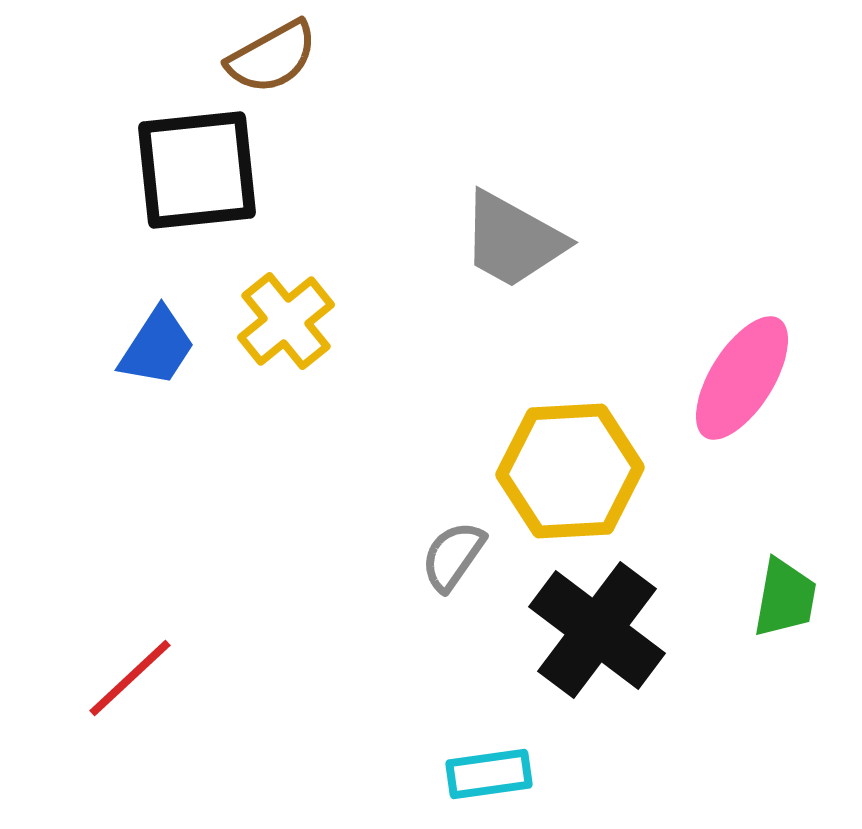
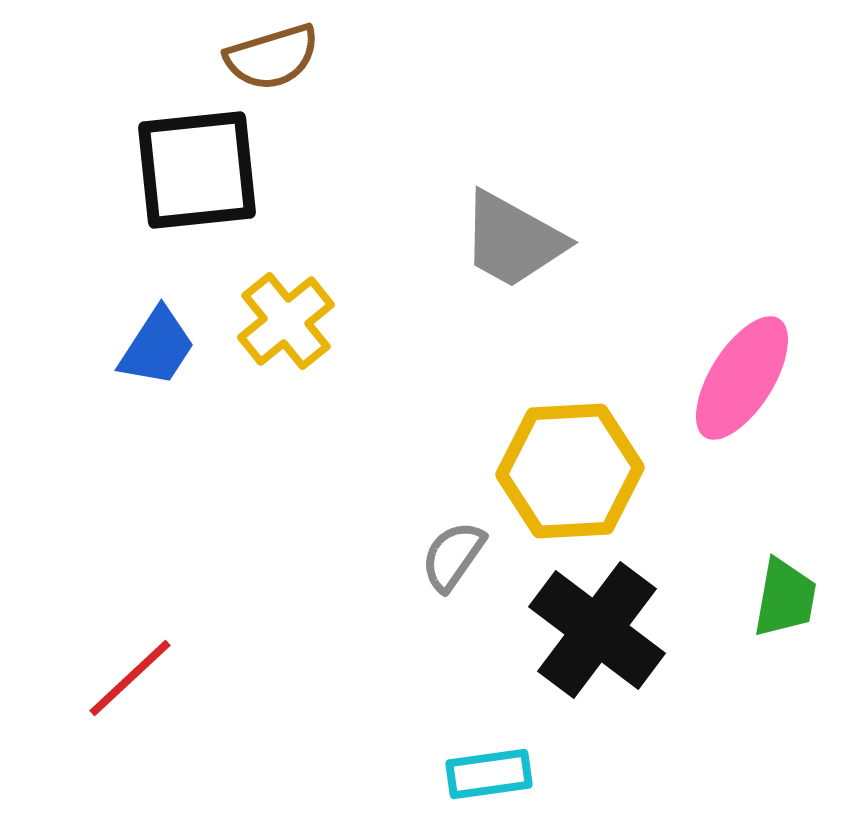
brown semicircle: rotated 12 degrees clockwise
